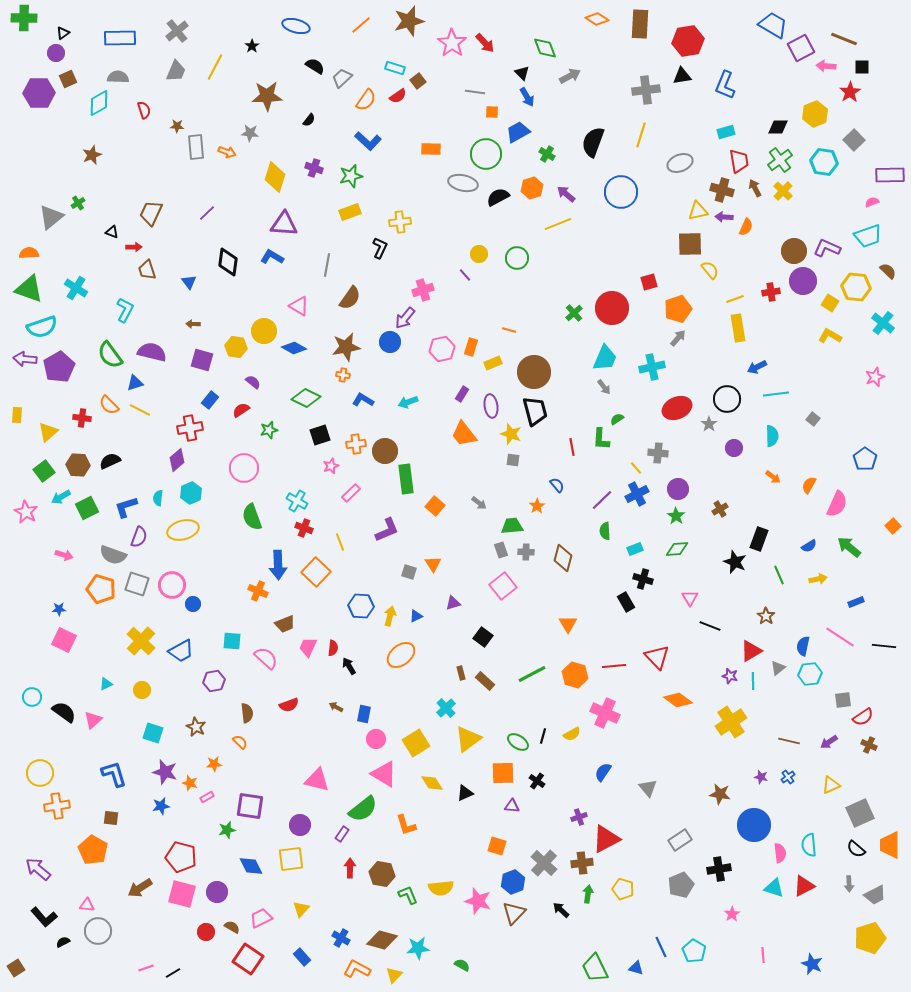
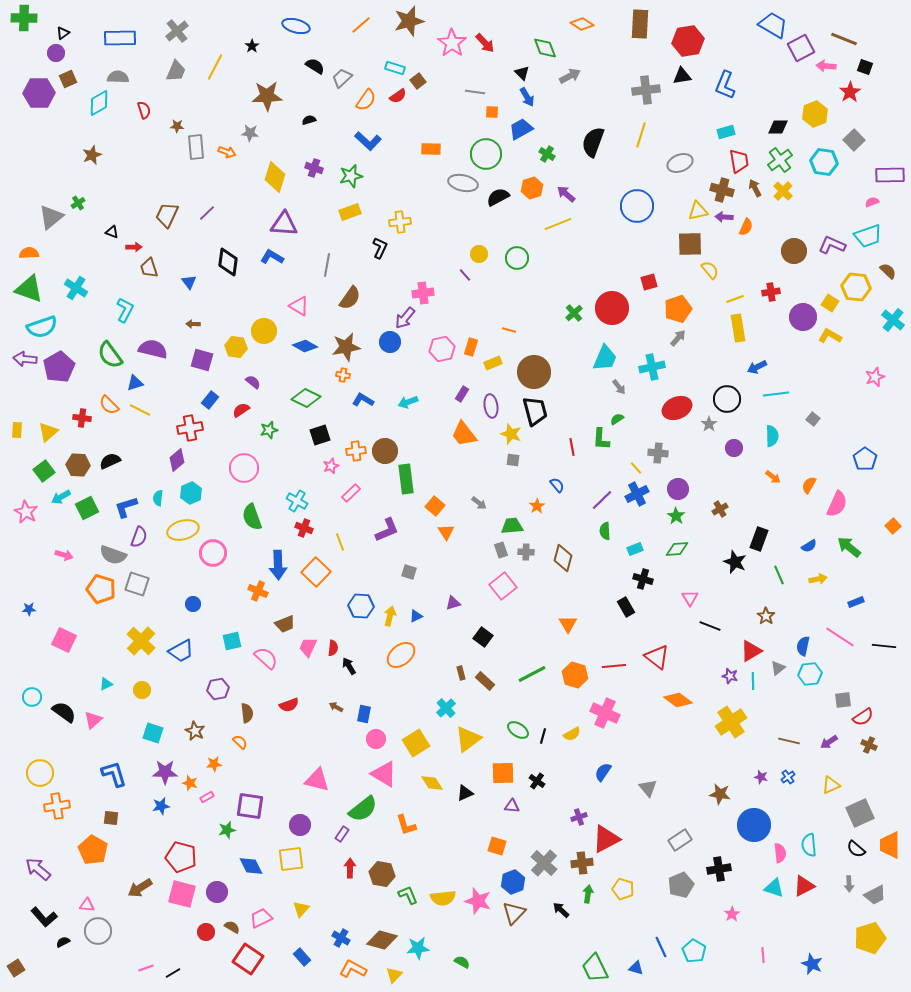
orange diamond at (597, 19): moved 15 px left, 5 px down
black square at (862, 67): moved 3 px right; rotated 21 degrees clockwise
black semicircle at (309, 120): rotated 144 degrees counterclockwise
blue trapezoid at (518, 132): moved 3 px right, 3 px up
blue circle at (621, 192): moved 16 px right, 14 px down
brown trapezoid at (151, 213): moved 16 px right, 2 px down
purple L-shape at (827, 248): moved 5 px right, 3 px up
brown trapezoid at (147, 270): moved 2 px right, 2 px up
purple circle at (803, 281): moved 36 px down
pink cross at (423, 290): moved 3 px down; rotated 10 degrees clockwise
cyan cross at (883, 323): moved 10 px right, 3 px up
blue diamond at (294, 348): moved 11 px right, 2 px up
purple semicircle at (152, 352): moved 1 px right, 3 px up
gray arrow at (604, 387): moved 15 px right
yellow rectangle at (17, 415): moved 15 px down
orange cross at (356, 444): moved 7 px down
orange triangle at (433, 564): moved 13 px right, 32 px up
pink circle at (172, 585): moved 41 px right, 32 px up
black rectangle at (626, 602): moved 5 px down
blue star at (59, 609): moved 30 px left
cyan square at (232, 641): rotated 18 degrees counterclockwise
red triangle at (657, 657): rotated 8 degrees counterclockwise
purple hexagon at (214, 681): moved 4 px right, 8 px down
brown star at (196, 727): moved 1 px left, 4 px down
green ellipse at (518, 742): moved 12 px up
purple star at (165, 772): rotated 15 degrees counterclockwise
yellow semicircle at (441, 888): moved 2 px right, 10 px down
green semicircle at (462, 965): moved 3 px up
orange L-shape at (357, 969): moved 4 px left
